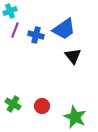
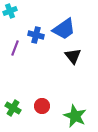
purple line: moved 18 px down
green cross: moved 4 px down
green star: moved 1 px up
